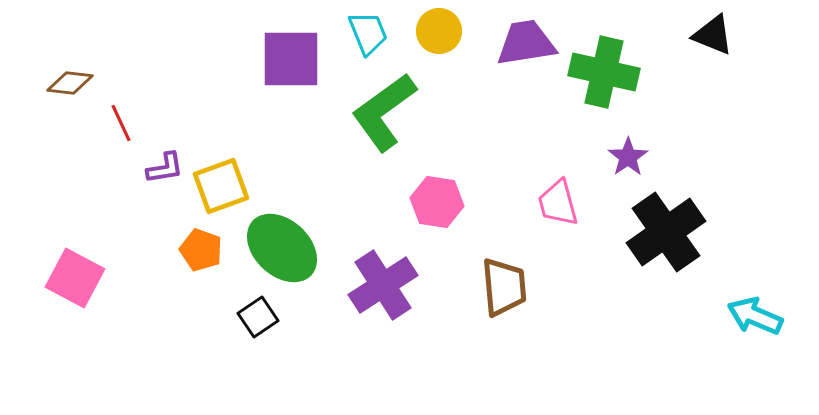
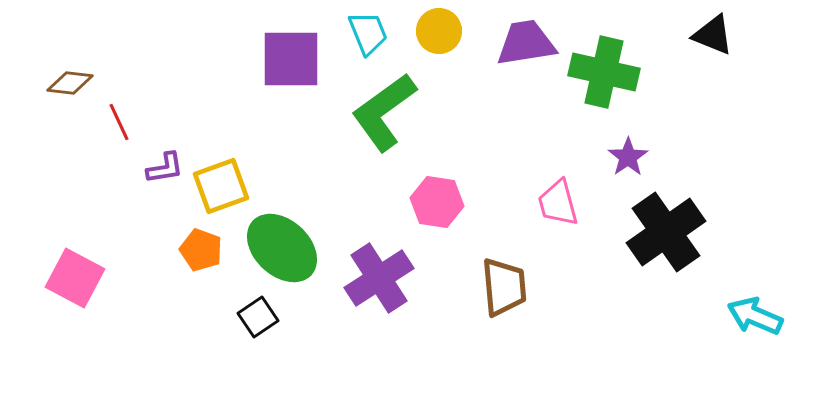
red line: moved 2 px left, 1 px up
purple cross: moved 4 px left, 7 px up
